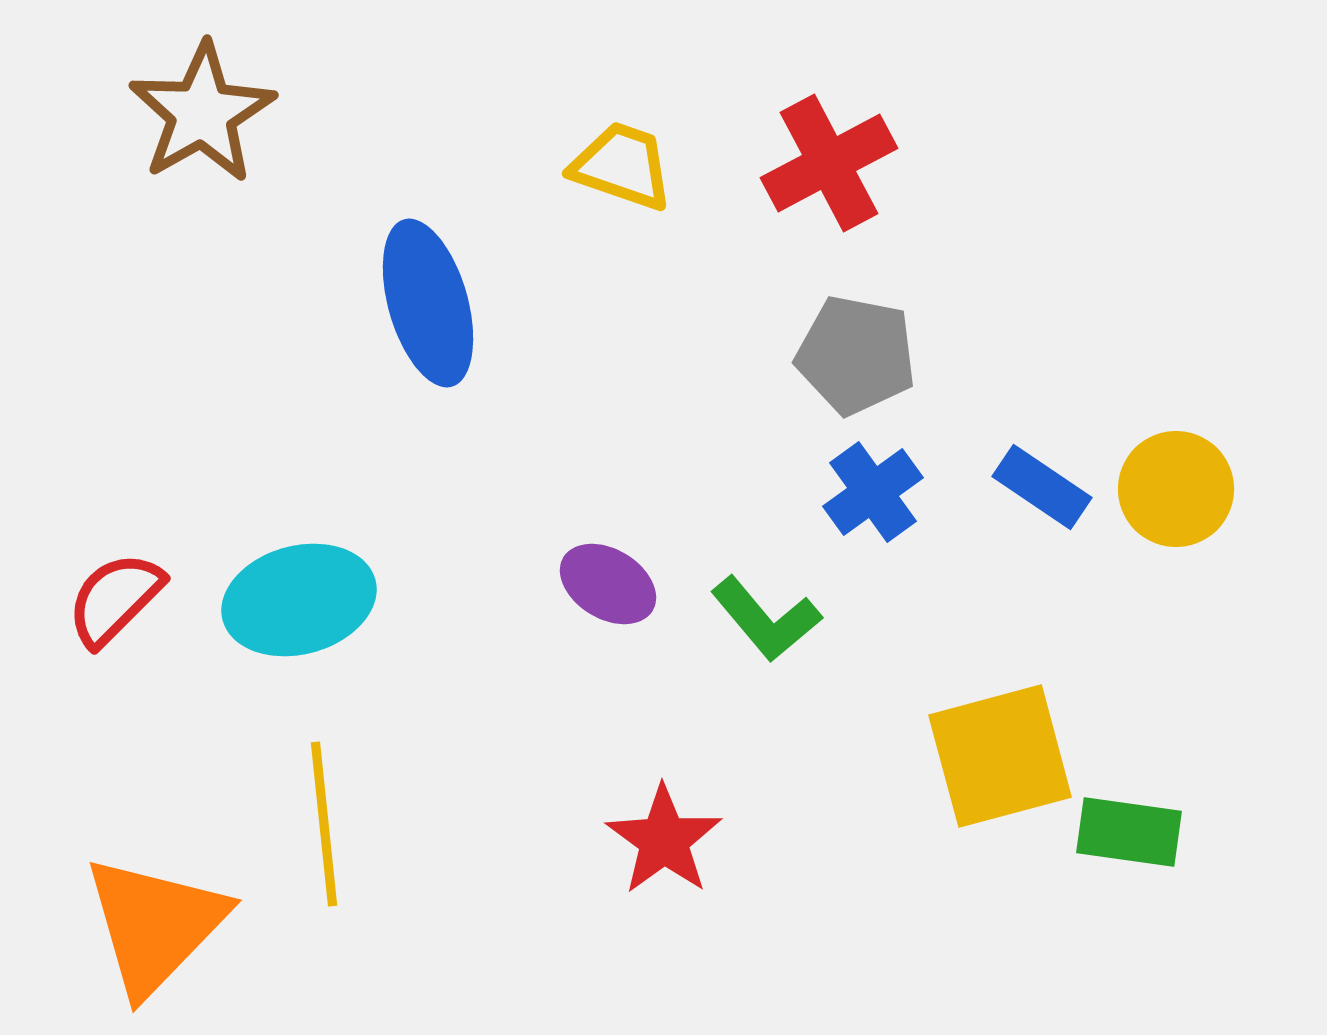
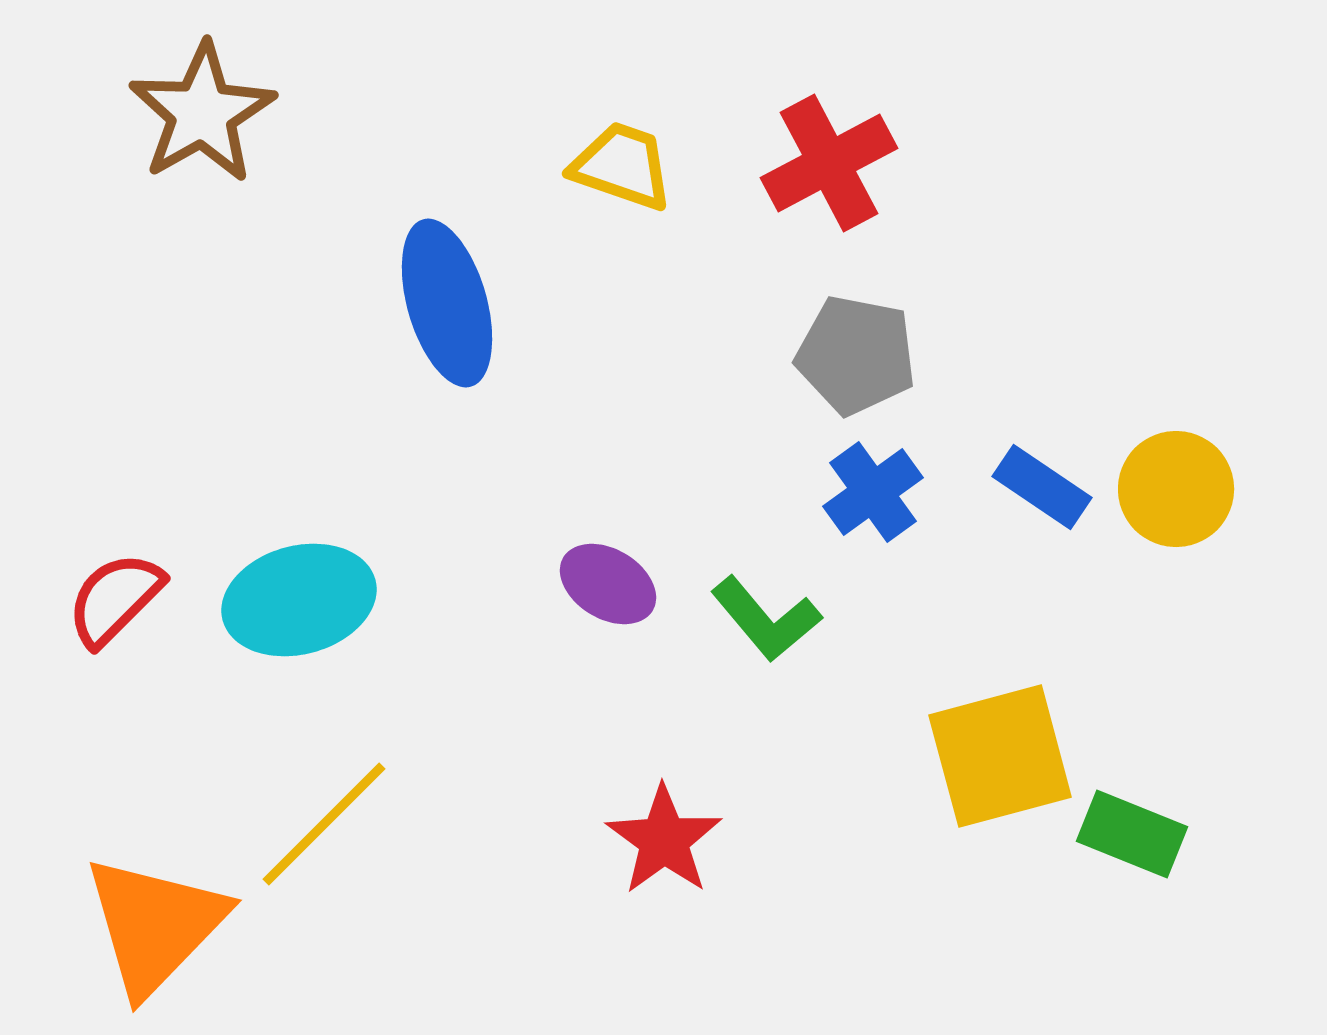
blue ellipse: moved 19 px right
yellow line: rotated 51 degrees clockwise
green rectangle: moved 3 px right, 2 px down; rotated 14 degrees clockwise
